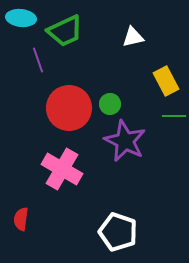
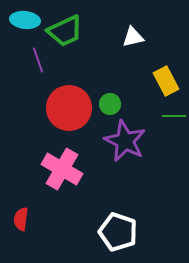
cyan ellipse: moved 4 px right, 2 px down
